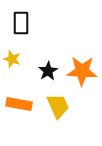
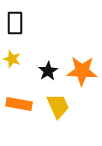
black rectangle: moved 6 px left
